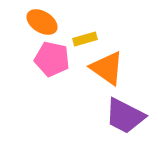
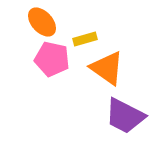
orange ellipse: rotated 16 degrees clockwise
